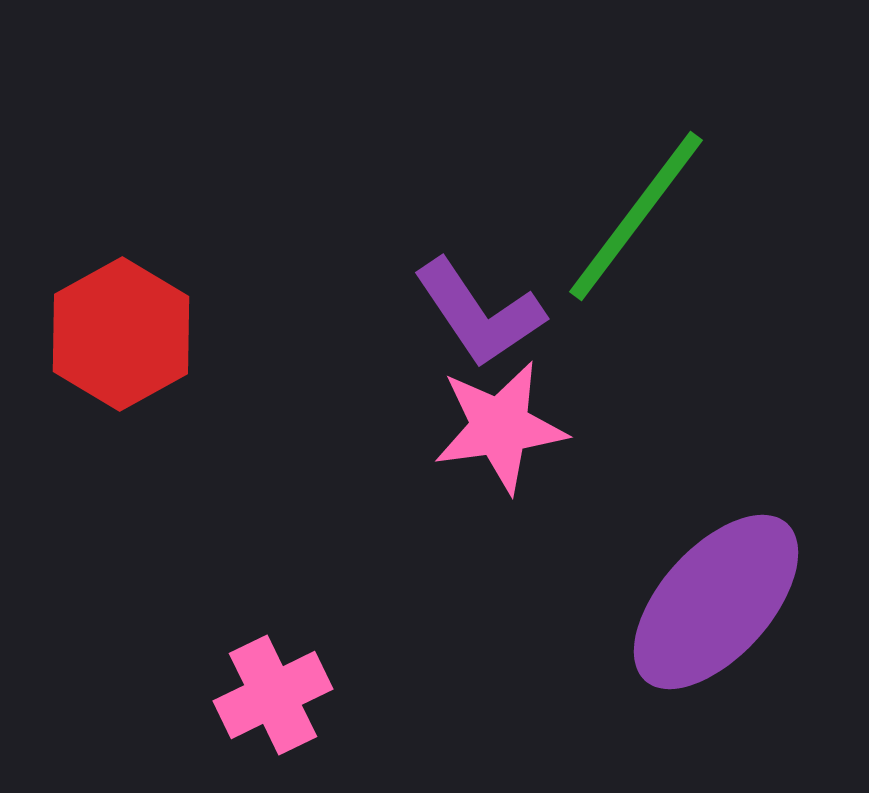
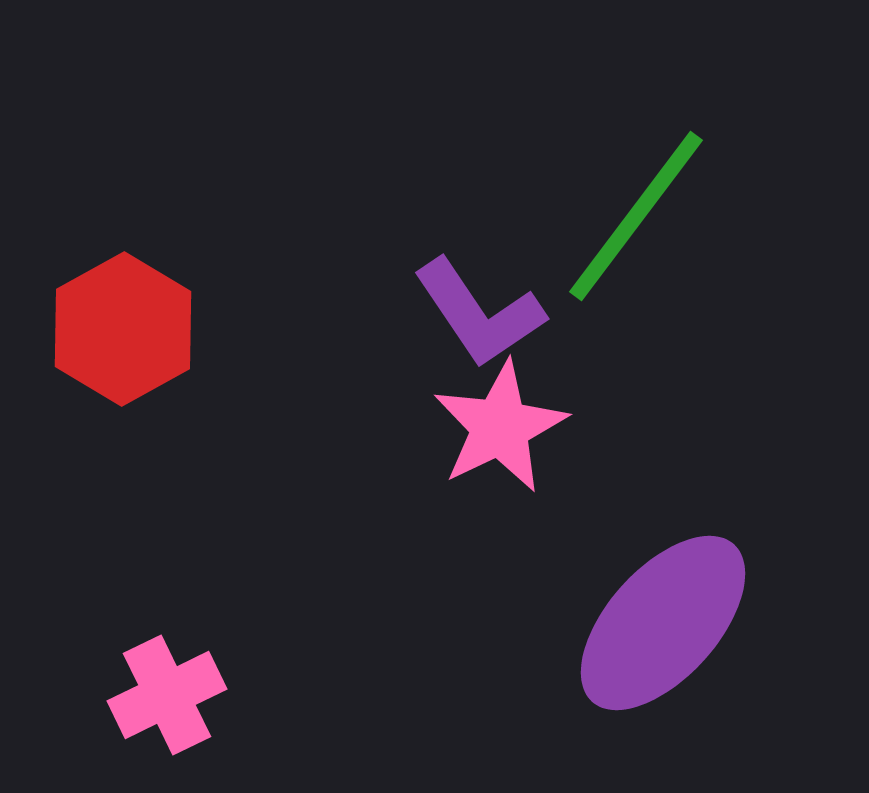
red hexagon: moved 2 px right, 5 px up
pink star: rotated 18 degrees counterclockwise
purple ellipse: moved 53 px left, 21 px down
pink cross: moved 106 px left
